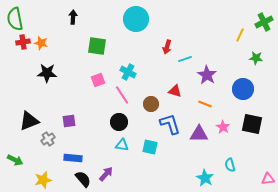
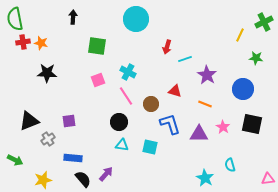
pink line: moved 4 px right, 1 px down
